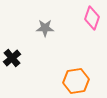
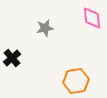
pink diamond: rotated 25 degrees counterclockwise
gray star: rotated 12 degrees counterclockwise
